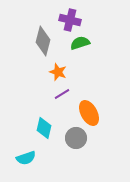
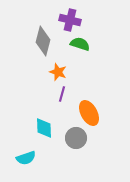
green semicircle: moved 1 px down; rotated 36 degrees clockwise
purple line: rotated 42 degrees counterclockwise
cyan diamond: rotated 15 degrees counterclockwise
